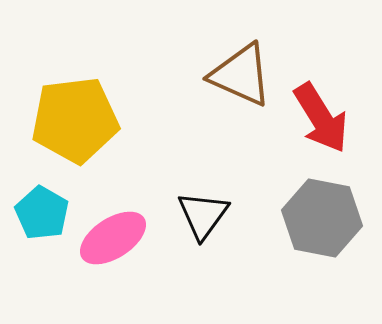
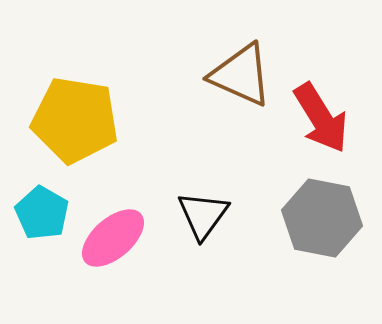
yellow pentagon: rotated 16 degrees clockwise
pink ellipse: rotated 8 degrees counterclockwise
